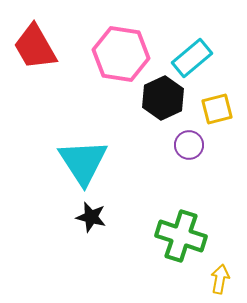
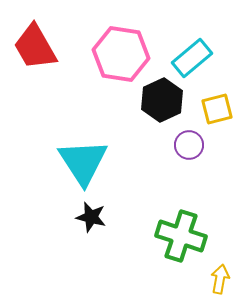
black hexagon: moved 1 px left, 2 px down
